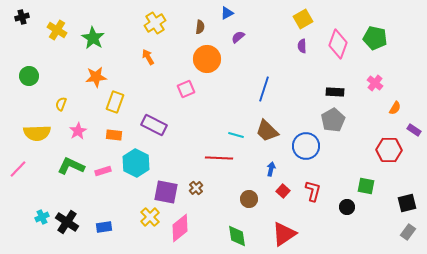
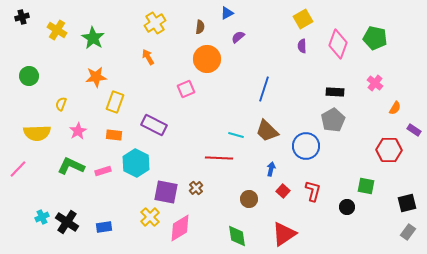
pink diamond at (180, 228): rotated 8 degrees clockwise
